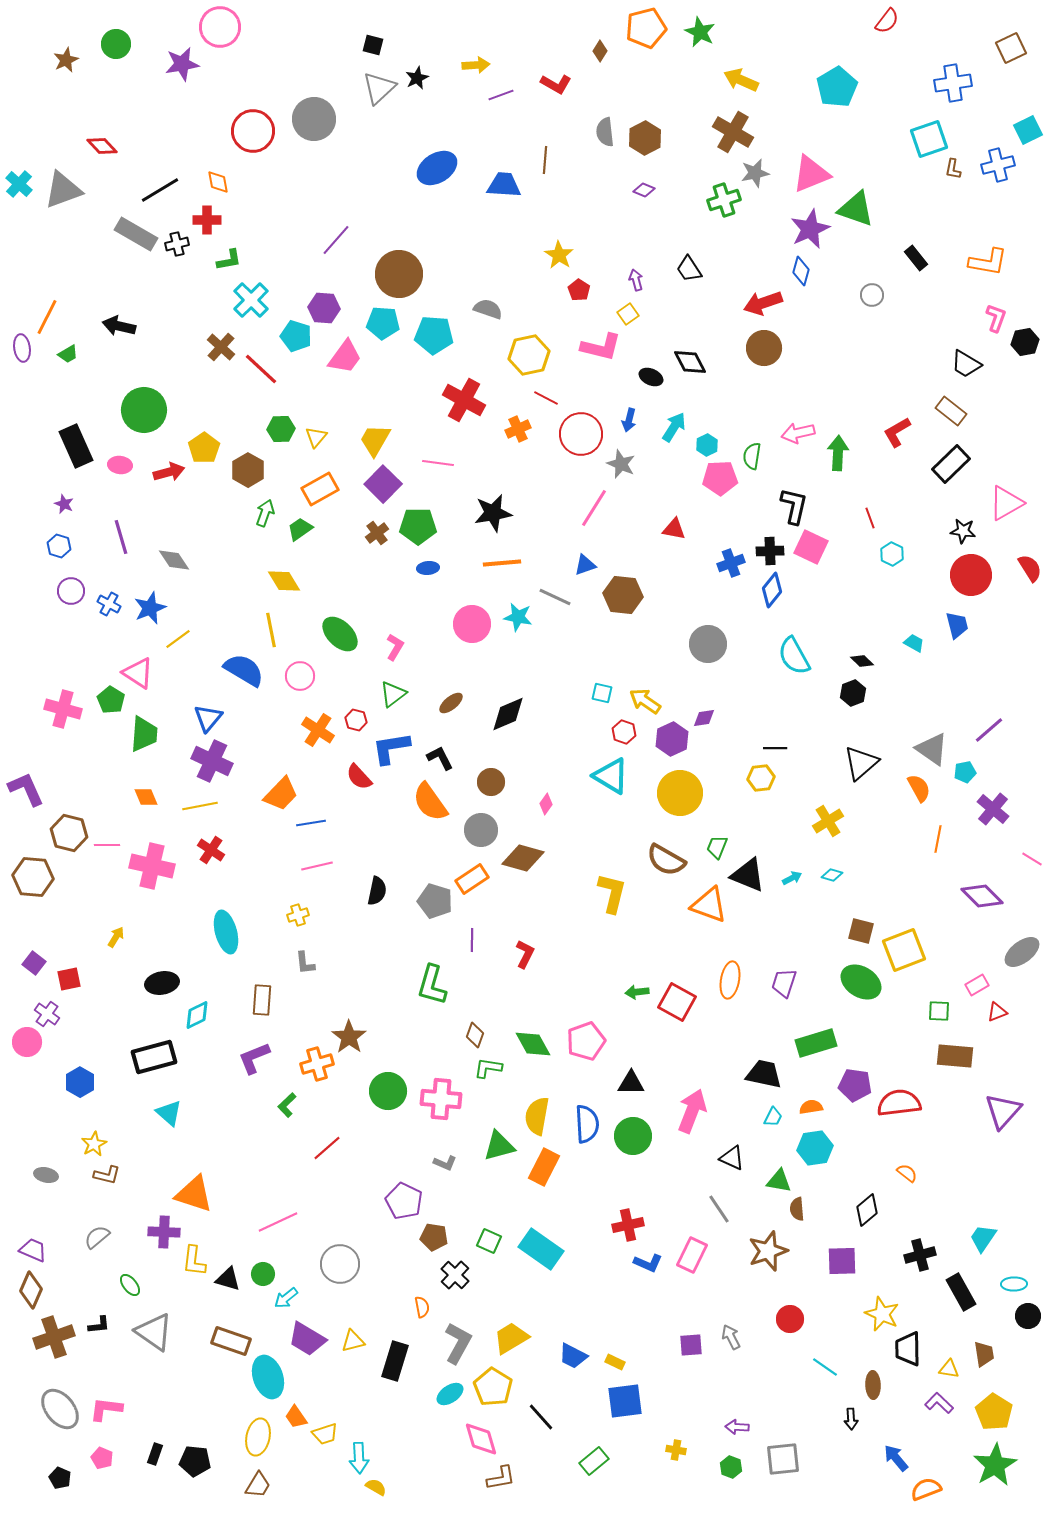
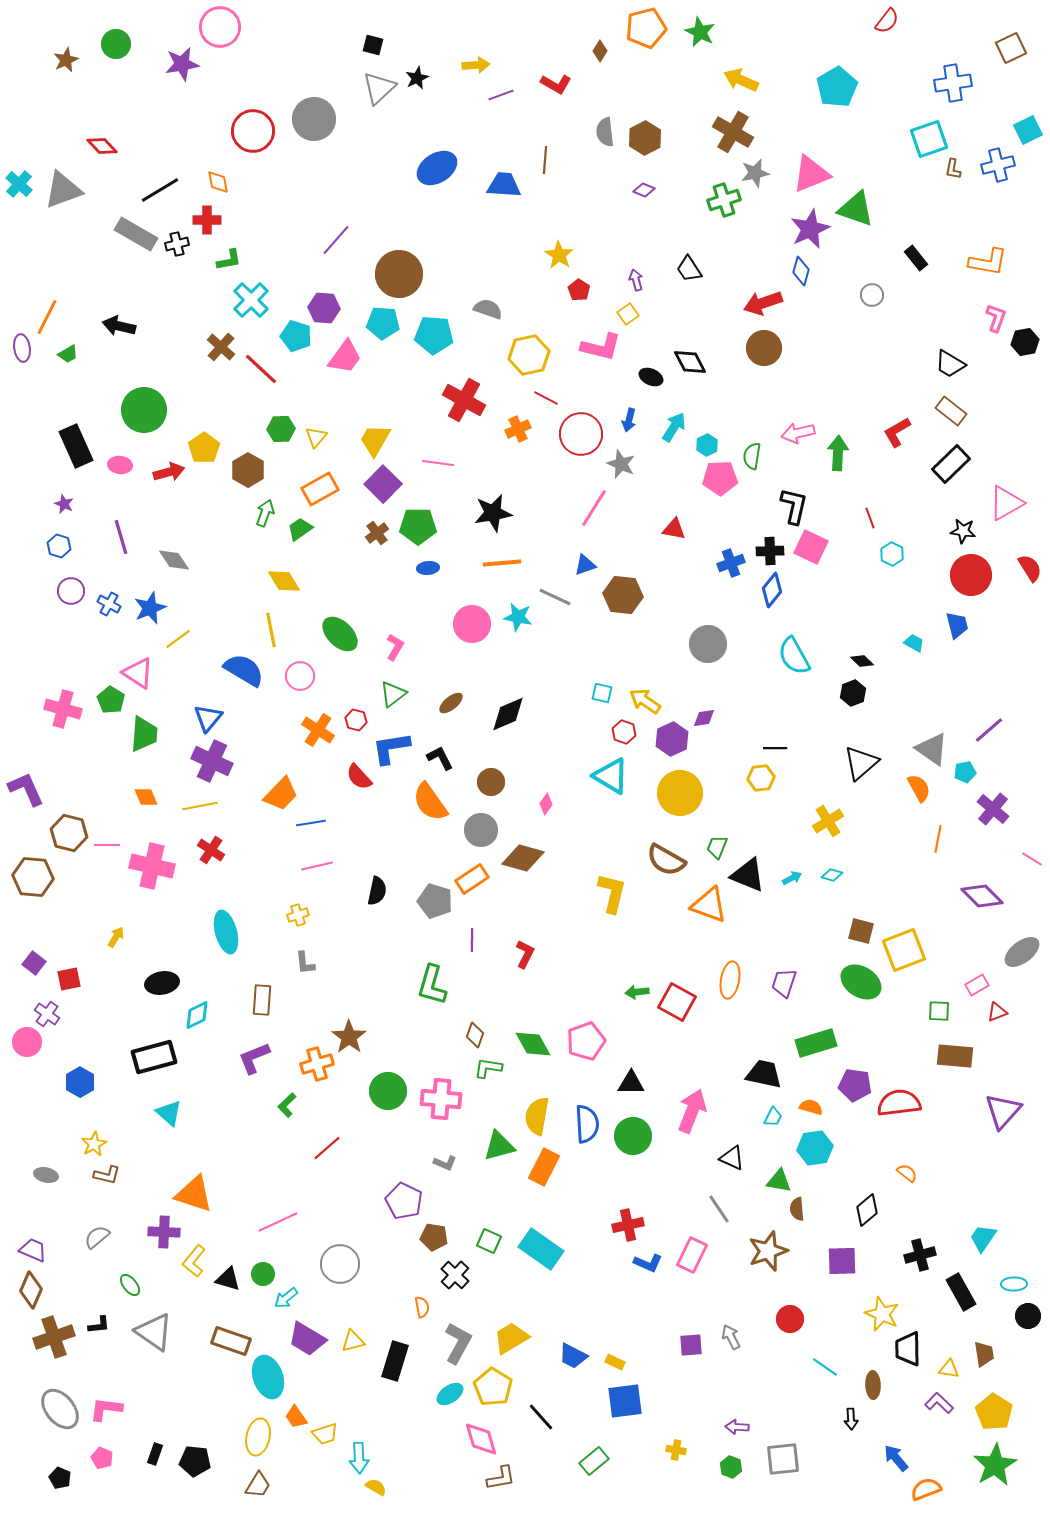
black trapezoid at (966, 364): moved 16 px left
orange semicircle at (811, 1107): rotated 25 degrees clockwise
yellow L-shape at (194, 1261): rotated 32 degrees clockwise
